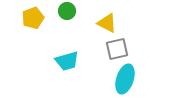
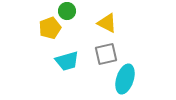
yellow pentagon: moved 17 px right, 10 px down
gray square: moved 11 px left, 5 px down
